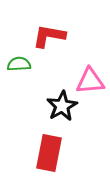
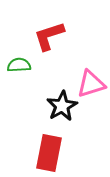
red L-shape: rotated 28 degrees counterclockwise
green semicircle: moved 1 px down
pink triangle: moved 1 px right, 3 px down; rotated 12 degrees counterclockwise
